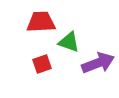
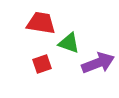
red trapezoid: moved 1 px down; rotated 12 degrees clockwise
green triangle: moved 1 px down
